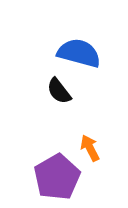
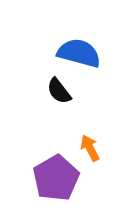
purple pentagon: moved 1 px left, 1 px down
